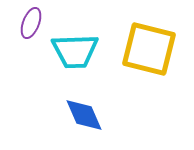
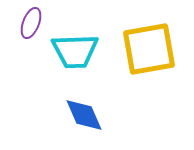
yellow square: rotated 24 degrees counterclockwise
